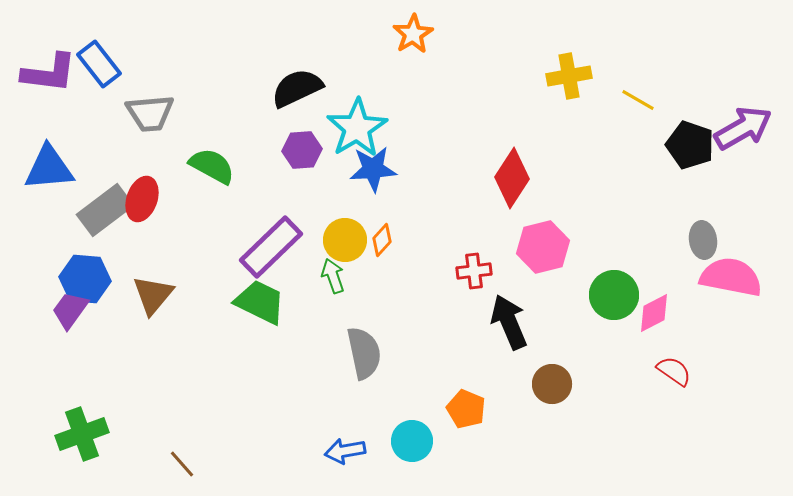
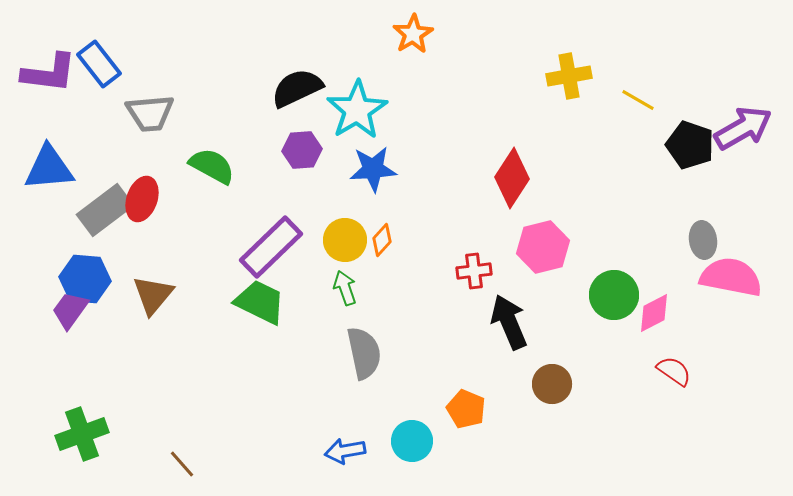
cyan star: moved 18 px up
green arrow: moved 12 px right, 12 px down
